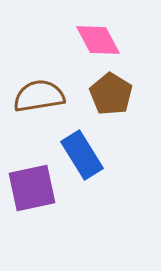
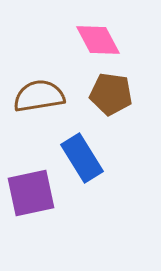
brown pentagon: rotated 24 degrees counterclockwise
blue rectangle: moved 3 px down
purple square: moved 1 px left, 5 px down
